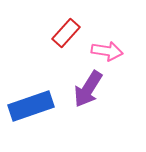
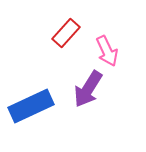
pink arrow: rotated 56 degrees clockwise
blue rectangle: rotated 6 degrees counterclockwise
